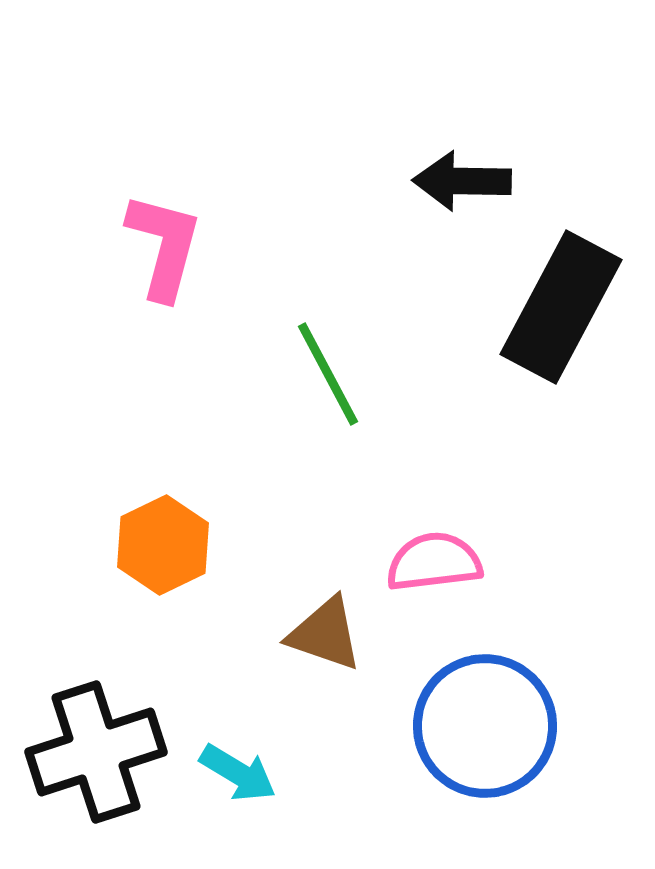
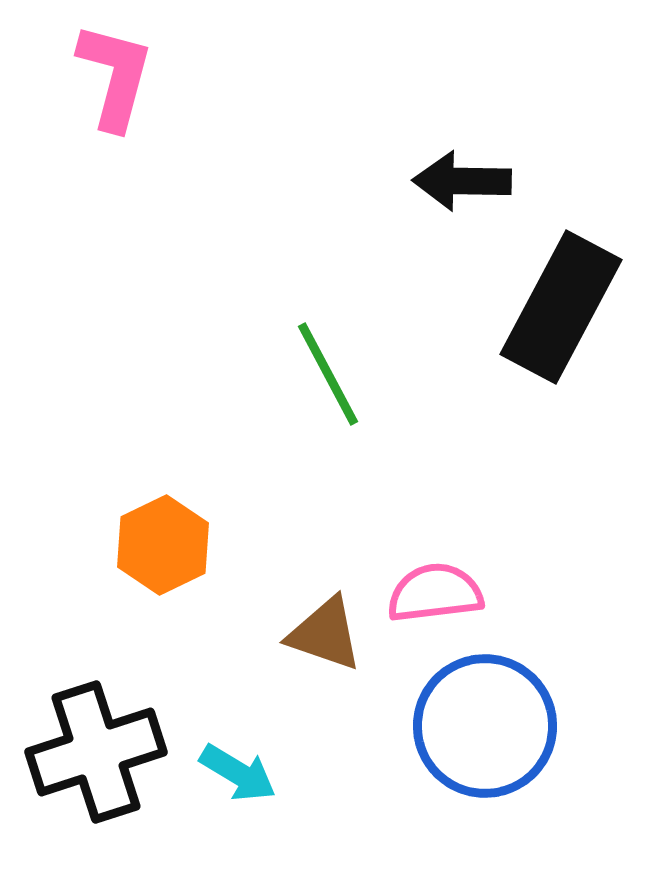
pink L-shape: moved 49 px left, 170 px up
pink semicircle: moved 1 px right, 31 px down
